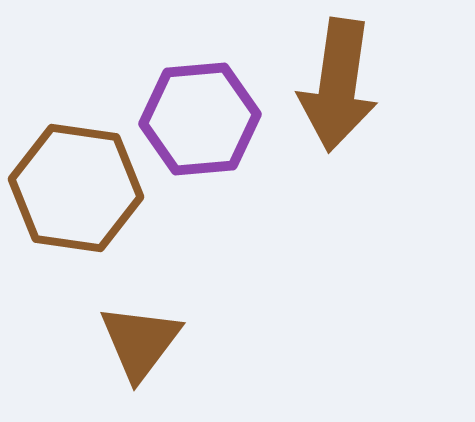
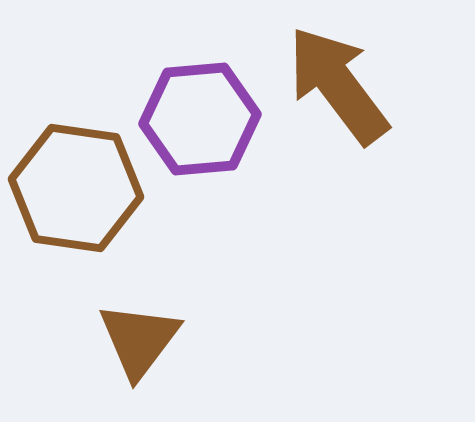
brown arrow: rotated 135 degrees clockwise
brown triangle: moved 1 px left, 2 px up
